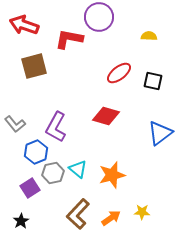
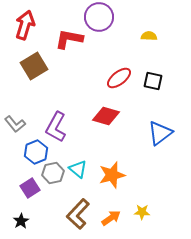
red arrow: moved 1 px right; rotated 88 degrees clockwise
brown square: rotated 16 degrees counterclockwise
red ellipse: moved 5 px down
